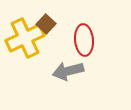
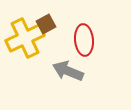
brown square: rotated 18 degrees clockwise
gray arrow: rotated 36 degrees clockwise
